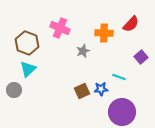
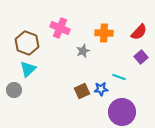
red semicircle: moved 8 px right, 8 px down
